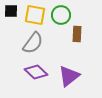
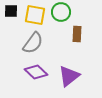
green circle: moved 3 px up
